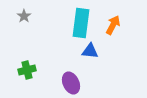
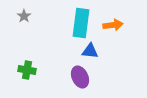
orange arrow: rotated 54 degrees clockwise
green cross: rotated 24 degrees clockwise
purple ellipse: moved 9 px right, 6 px up
